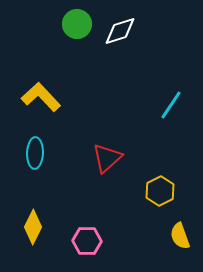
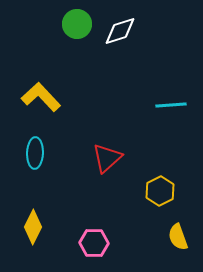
cyan line: rotated 52 degrees clockwise
yellow semicircle: moved 2 px left, 1 px down
pink hexagon: moved 7 px right, 2 px down
